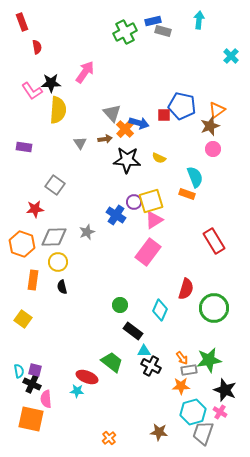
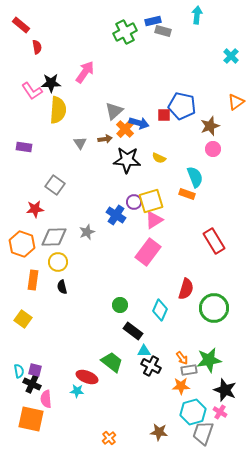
cyan arrow at (199, 20): moved 2 px left, 5 px up
red rectangle at (22, 22): moved 1 px left, 3 px down; rotated 30 degrees counterclockwise
orange triangle at (217, 110): moved 19 px right, 8 px up
gray triangle at (112, 113): moved 2 px right, 2 px up; rotated 30 degrees clockwise
